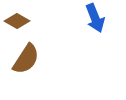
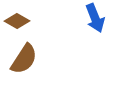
brown semicircle: moved 2 px left
